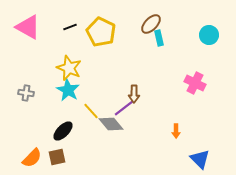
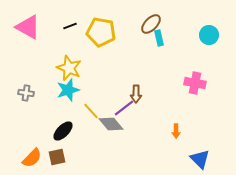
black line: moved 1 px up
yellow pentagon: rotated 16 degrees counterclockwise
pink cross: rotated 15 degrees counterclockwise
cyan star: rotated 25 degrees clockwise
brown arrow: moved 2 px right
